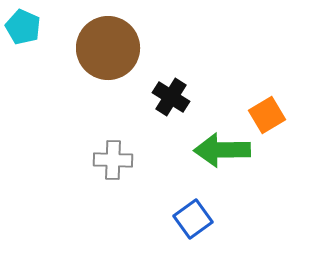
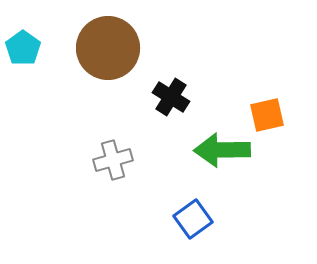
cyan pentagon: moved 21 px down; rotated 12 degrees clockwise
orange square: rotated 18 degrees clockwise
gray cross: rotated 18 degrees counterclockwise
